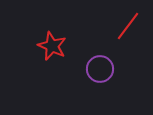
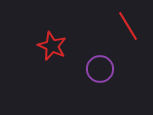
red line: rotated 68 degrees counterclockwise
